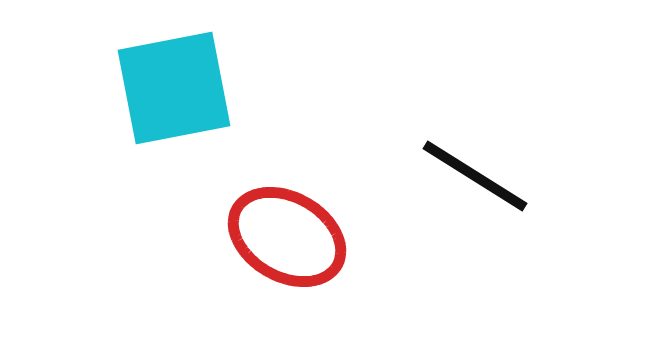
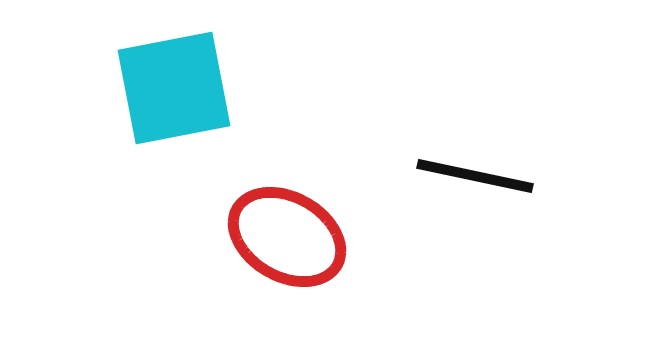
black line: rotated 20 degrees counterclockwise
